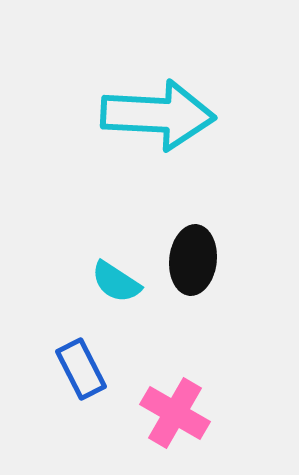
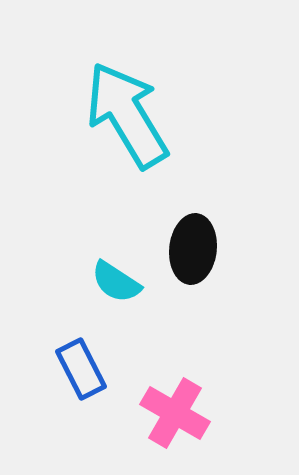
cyan arrow: moved 31 px left; rotated 124 degrees counterclockwise
black ellipse: moved 11 px up
